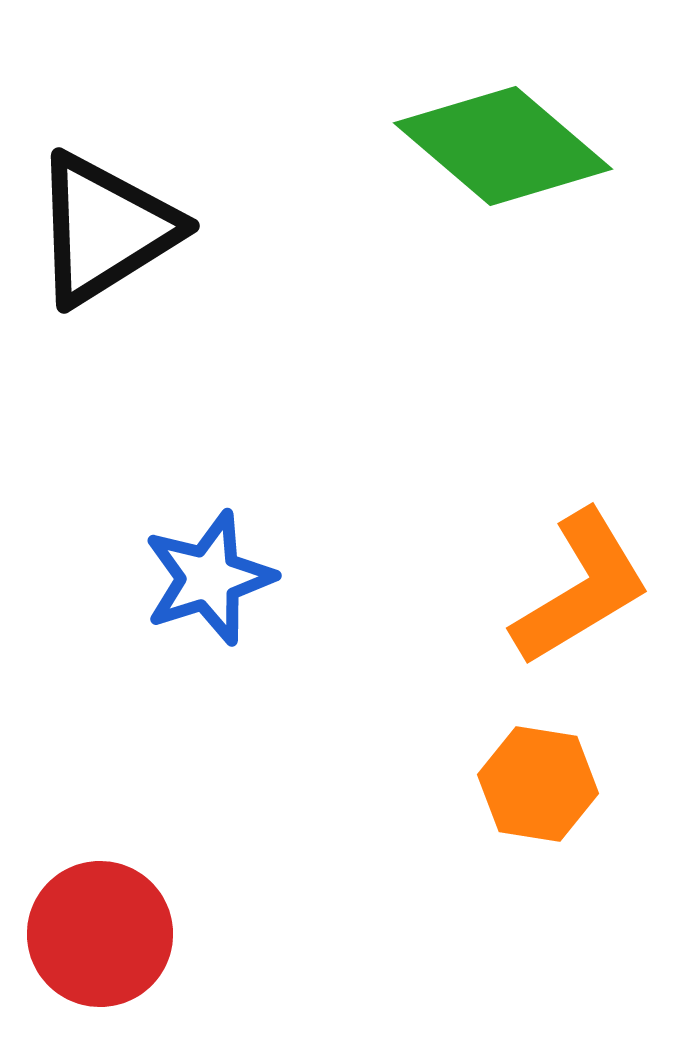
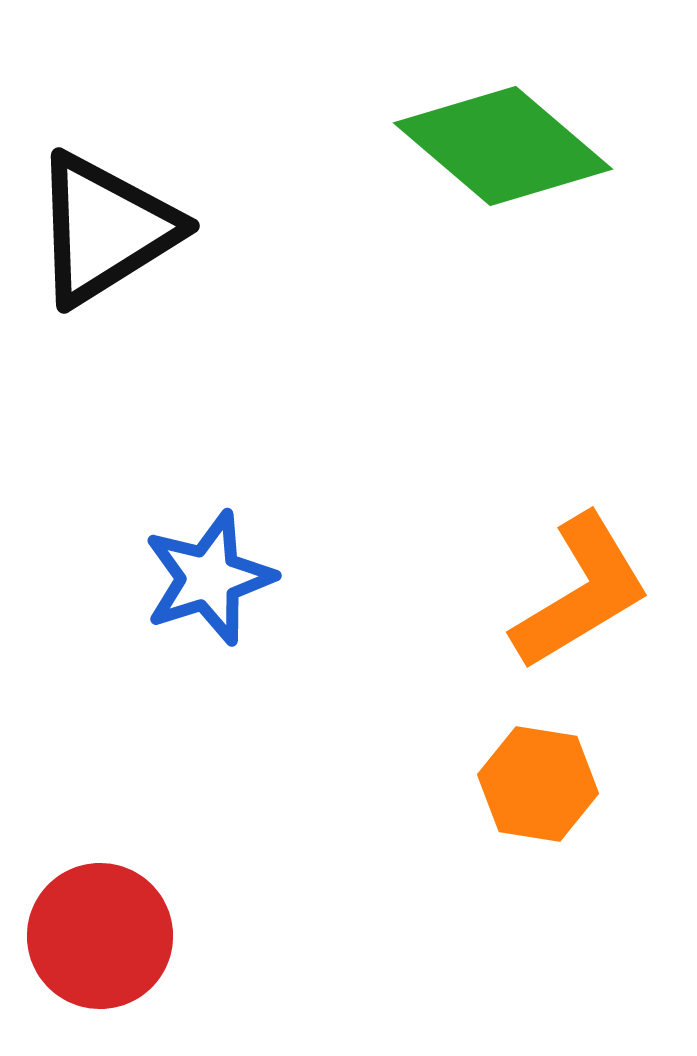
orange L-shape: moved 4 px down
red circle: moved 2 px down
